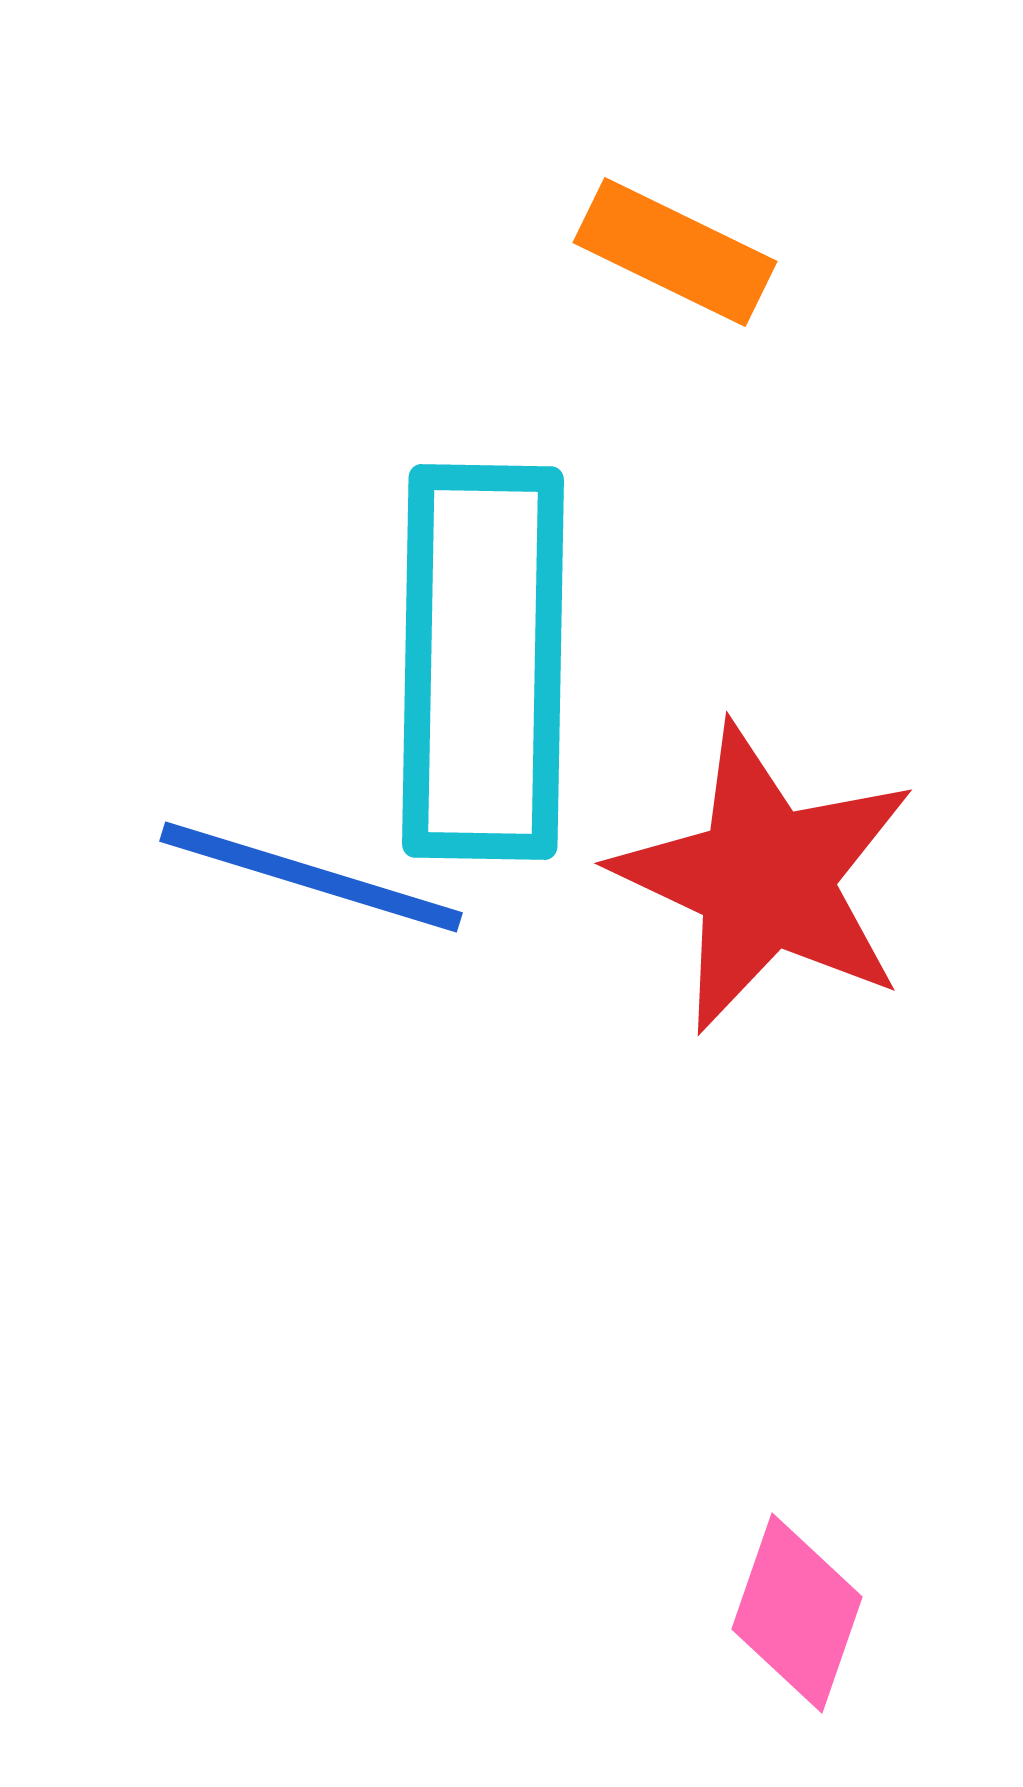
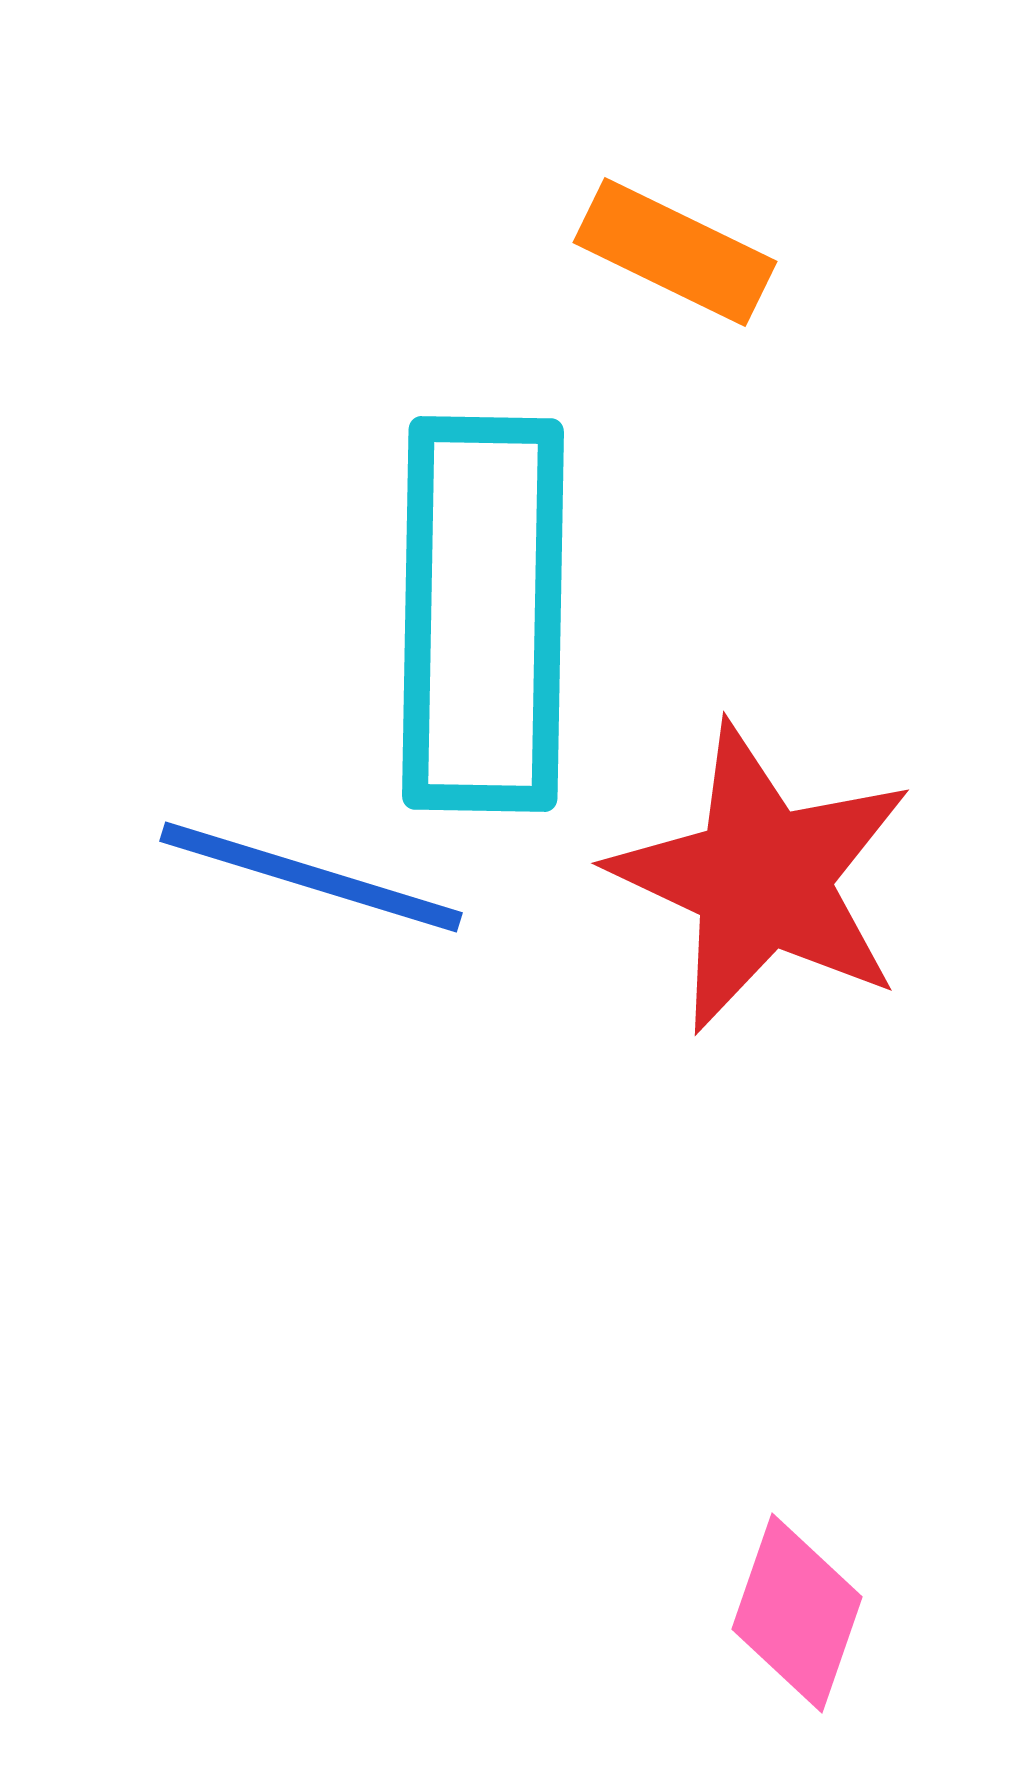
cyan rectangle: moved 48 px up
red star: moved 3 px left
